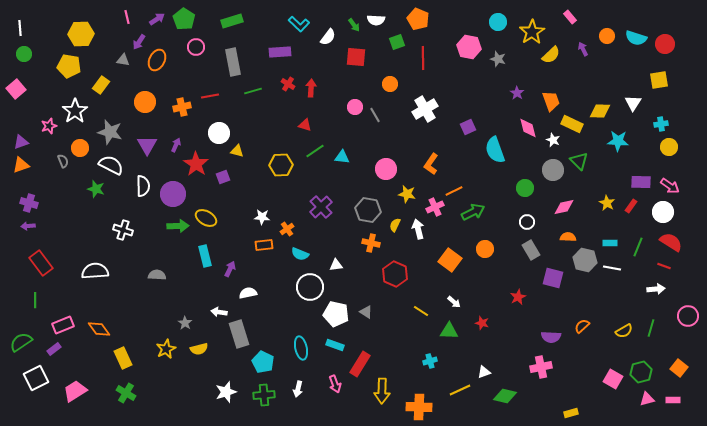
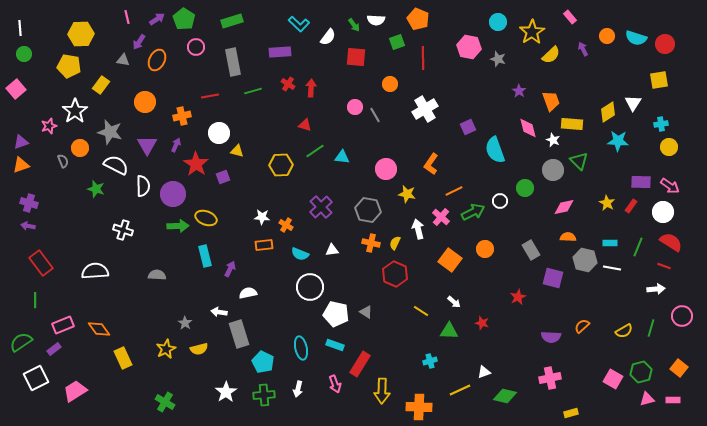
purple star at (517, 93): moved 2 px right, 2 px up
orange cross at (182, 107): moved 9 px down
yellow diamond at (600, 111): moved 8 px right, 1 px down; rotated 35 degrees counterclockwise
yellow rectangle at (572, 124): rotated 20 degrees counterclockwise
white semicircle at (111, 165): moved 5 px right
pink cross at (435, 207): moved 6 px right, 10 px down; rotated 24 degrees counterclockwise
yellow ellipse at (206, 218): rotated 10 degrees counterclockwise
white circle at (527, 222): moved 27 px left, 21 px up
yellow semicircle at (395, 225): moved 18 px down
purple arrow at (28, 226): rotated 16 degrees clockwise
orange cross at (287, 229): moved 1 px left, 4 px up; rotated 24 degrees counterclockwise
white triangle at (336, 265): moved 4 px left, 15 px up
pink circle at (688, 316): moved 6 px left
pink cross at (541, 367): moved 9 px right, 11 px down
white star at (226, 392): rotated 15 degrees counterclockwise
green cross at (126, 393): moved 39 px right, 9 px down
